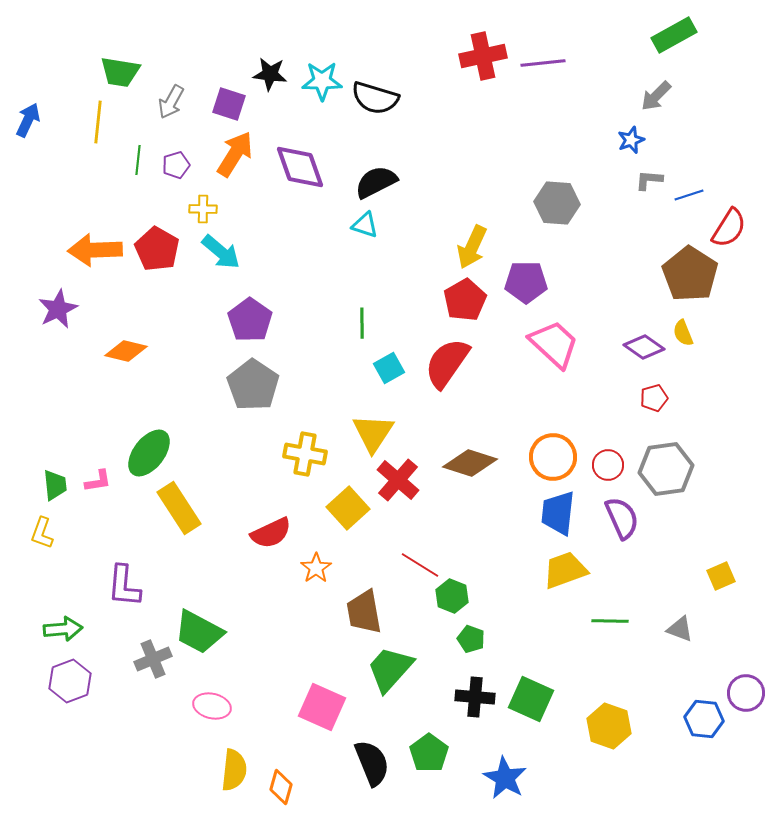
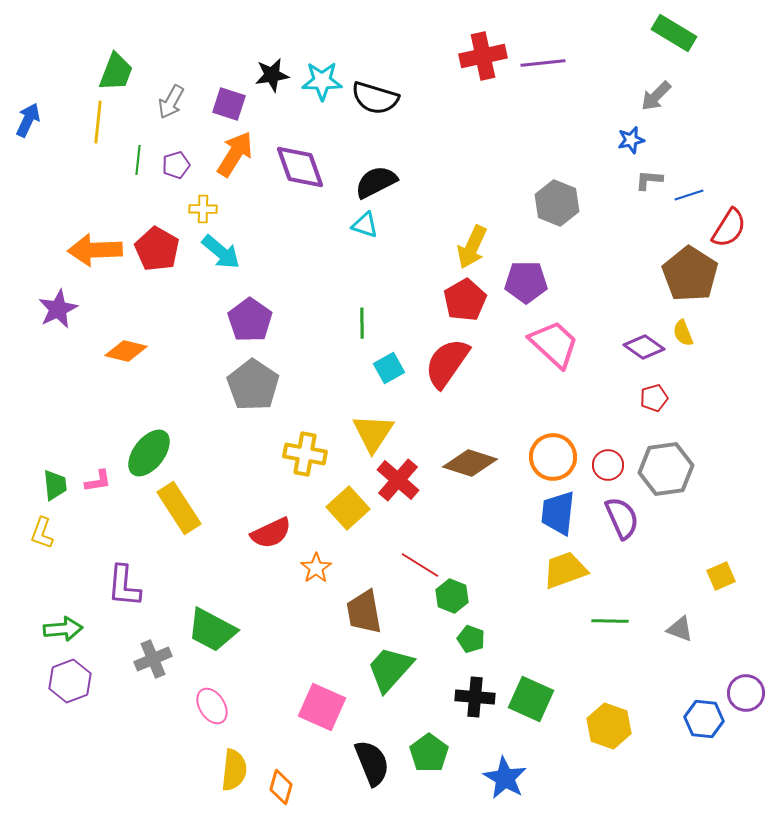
green rectangle at (674, 35): moved 2 px up; rotated 60 degrees clockwise
green trapezoid at (120, 72): moved 4 px left; rotated 78 degrees counterclockwise
black star at (270, 74): moved 2 px right, 1 px down; rotated 16 degrees counterclockwise
blue star at (631, 140): rotated 8 degrees clockwise
gray hexagon at (557, 203): rotated 18 degrees clockwise
green trapezoid at (199, 632): moved 13 px right, 2 px up
pink ellipse at (212, 706): rotated 45 degrees clockwise
